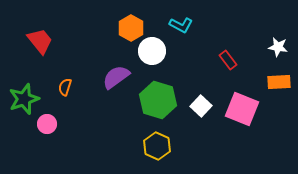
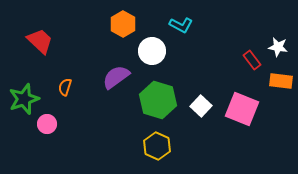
orange hexagon: moved 8 px left, 4 px up
red trapezoid: rotated 8 degrees counterclockwise
red rectangle: moved 24 px right
orange rectangle: moved 2 px right, 1 px up; rotated 10 degrees clockwise
